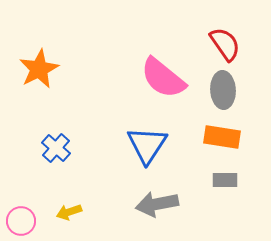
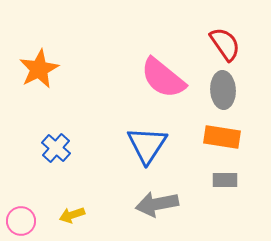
yellow arrow: moved 3 px right, 3 px down
